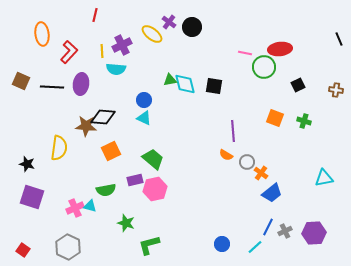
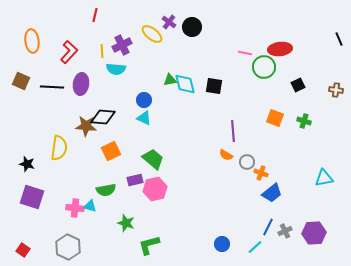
orange ellipse at (42, 34): moved 10 px left, 7 px down
orange cross at (261, 173): rotated 16 degrees counterclockwise
pink cross at (75, 208): rotated 30 degrees clockwise
